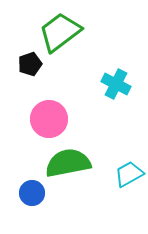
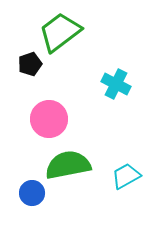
green semicircle: moved 2 px down
cyan trapezoid: moved 3 px left, 2 px down
